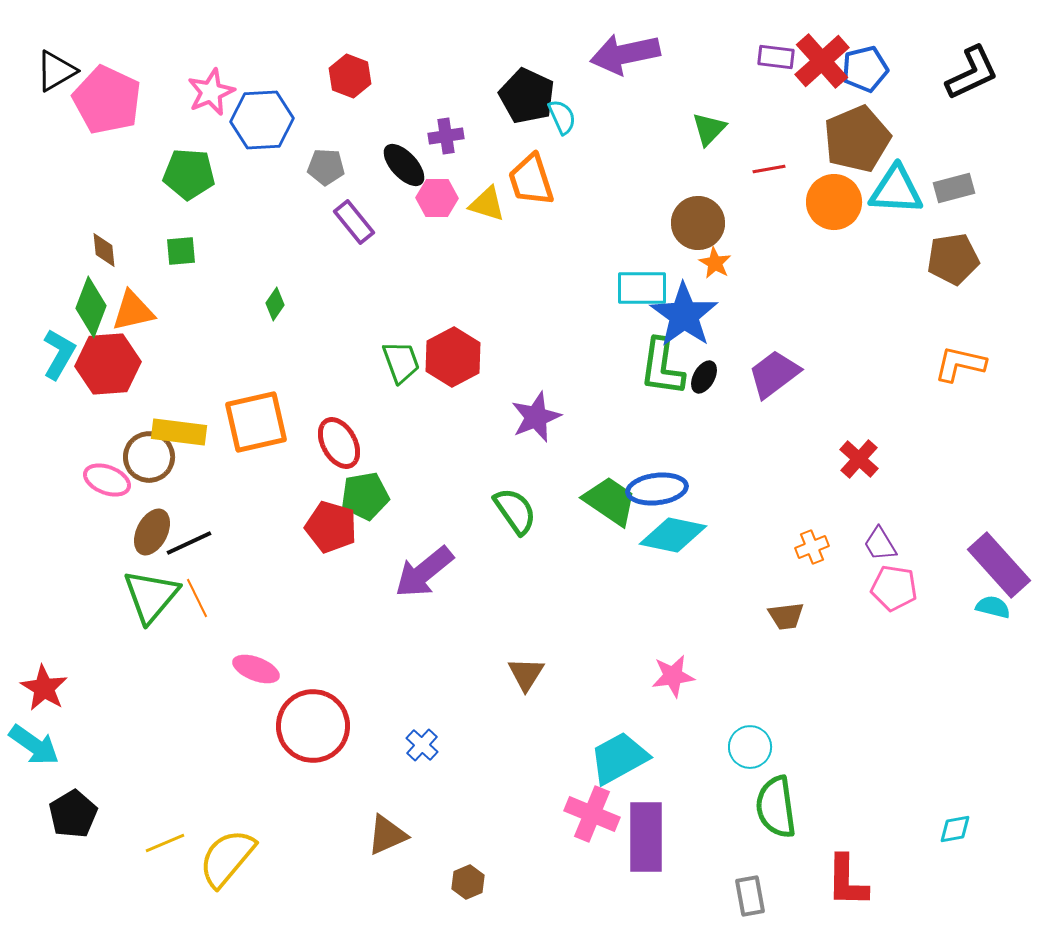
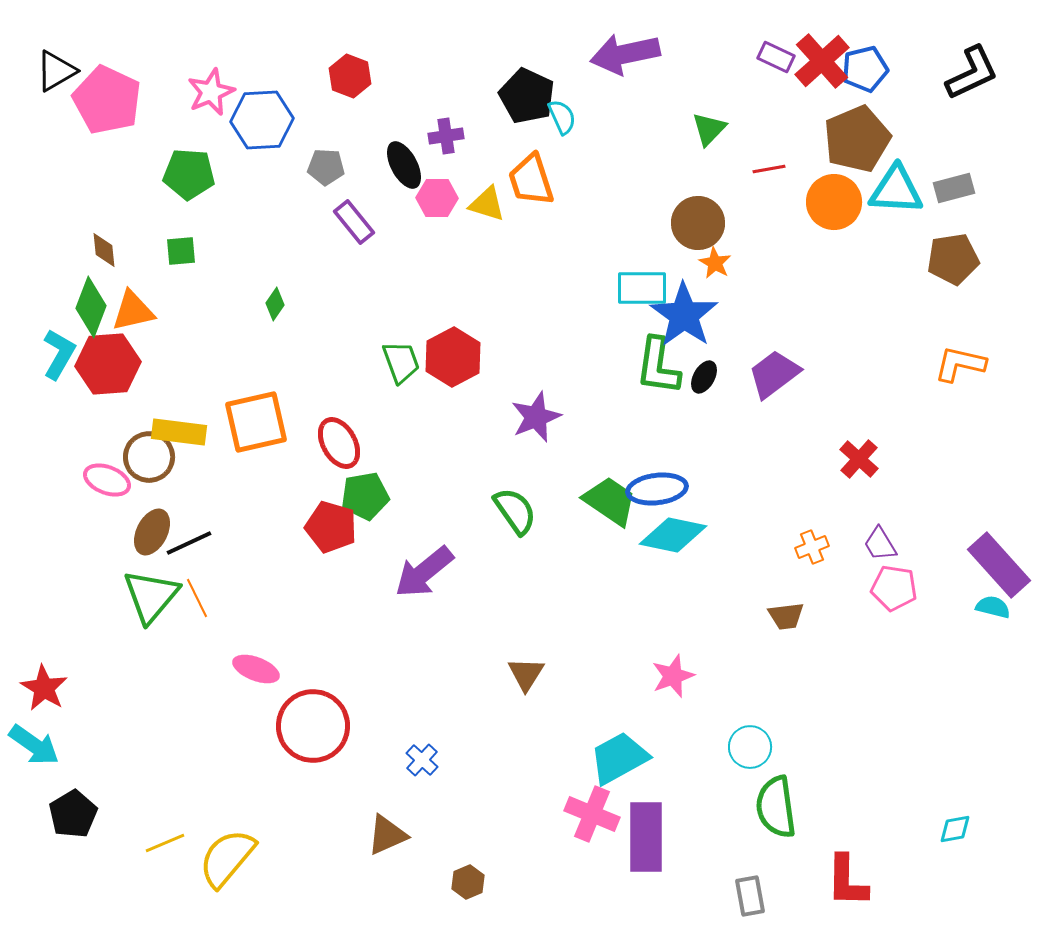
purple rectangle at (776, 57): rotated 18 degrees clockwise
black ellipse at (404, 165): rotated 15 degrees clockwise
green L-shape at (662, 367): moved 4 px left, 1 px up
pink star at (673, 676): rotated 12 degrees counterclockwise
blue cross at (422, 745): moved 15 px down
